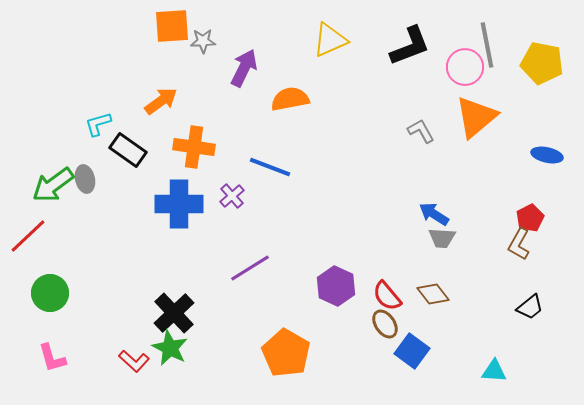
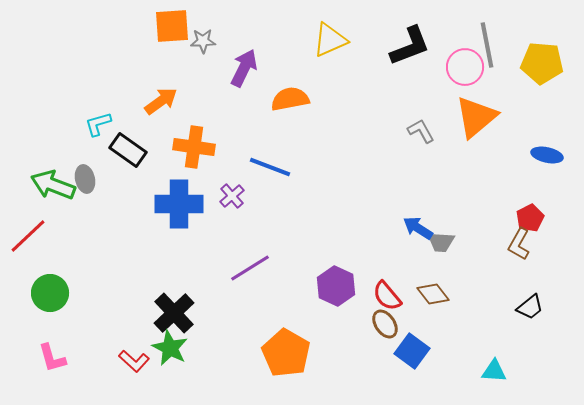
yellow pentagon: rotated 6 degrees counterclockwise
green arrow: rotated 57 degrees clockwise
blue arrow: moved 16 px left, 14 px down
gray trapezoid: moved 1 px left, 4 px down
